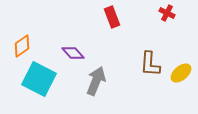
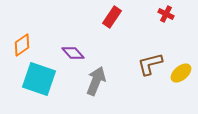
red cross: moved 1 px left, 1 px down
red rectangle: rotated 55 degrees clockwise
orange diamond: moved 1 px up
brown L-shape: rotated 72 degrees clockwise
cyan square: rotated 8 degrees counterclockwise
